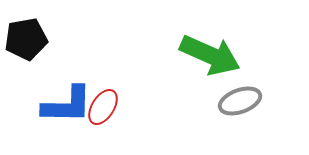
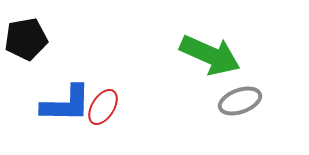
blue L-shape: moved 1 px left, 1 px up
